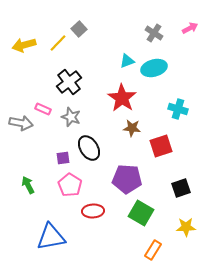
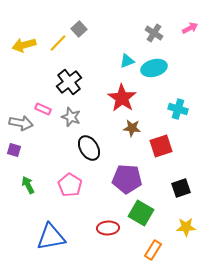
purple square: moved 49 px left, 8 px up; rotated 24 degrees clockwise
red ellipse: moved 15 px right, 17 px down
